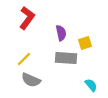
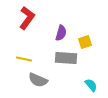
purple semicircle: rotated 28 degrees clockwise
yellow square: moved 1 px up
yellow line: rotated 56 degrees clockwise
gray semicircle: moved 7 px right
